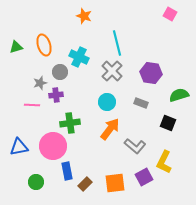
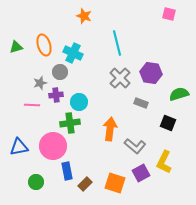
pink square: moved 1 px left; rotated 16 degrees counterclockwise
cyan cross: moved 6 px left, 4 px up
gray cross: moved 8 px right, 7 px down
green semicircle: moved 1 px up
cyan circle: moved 28 px left
orange arrow: rotated 30 degrees counterclockwise
purple square: moved 3 px left, 4 px up
orange square: rotated 25 degrees clockwise
